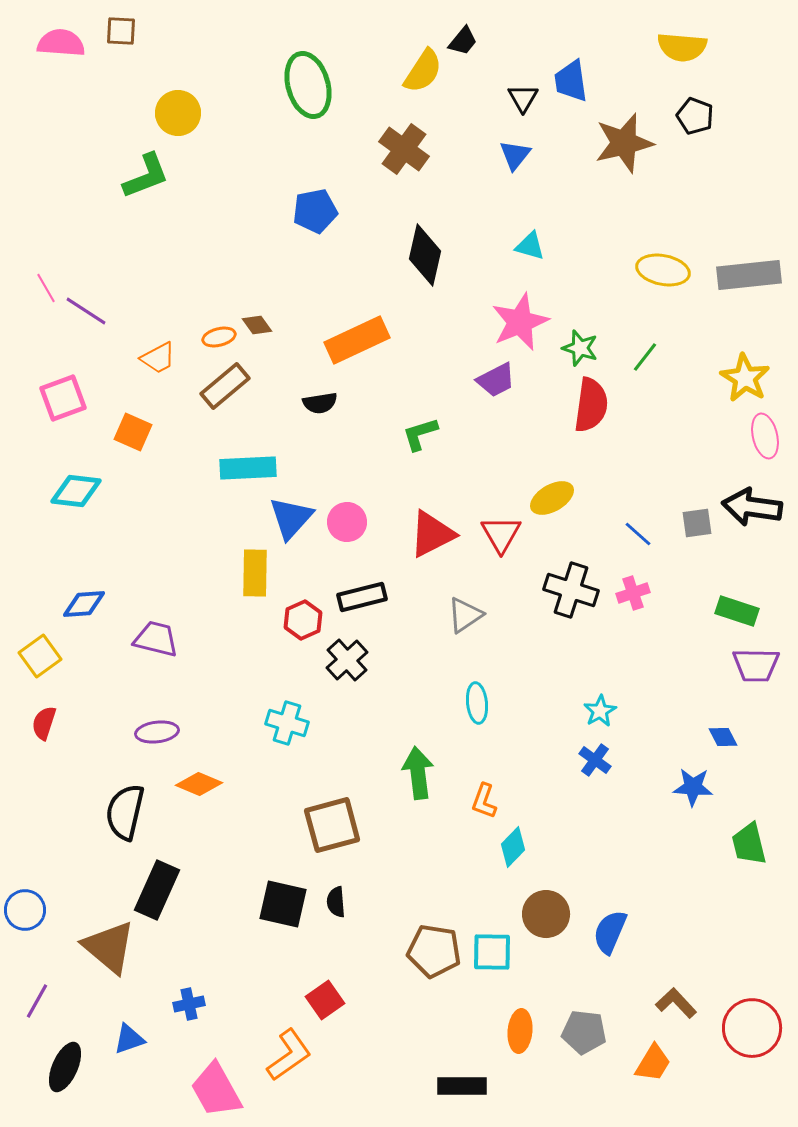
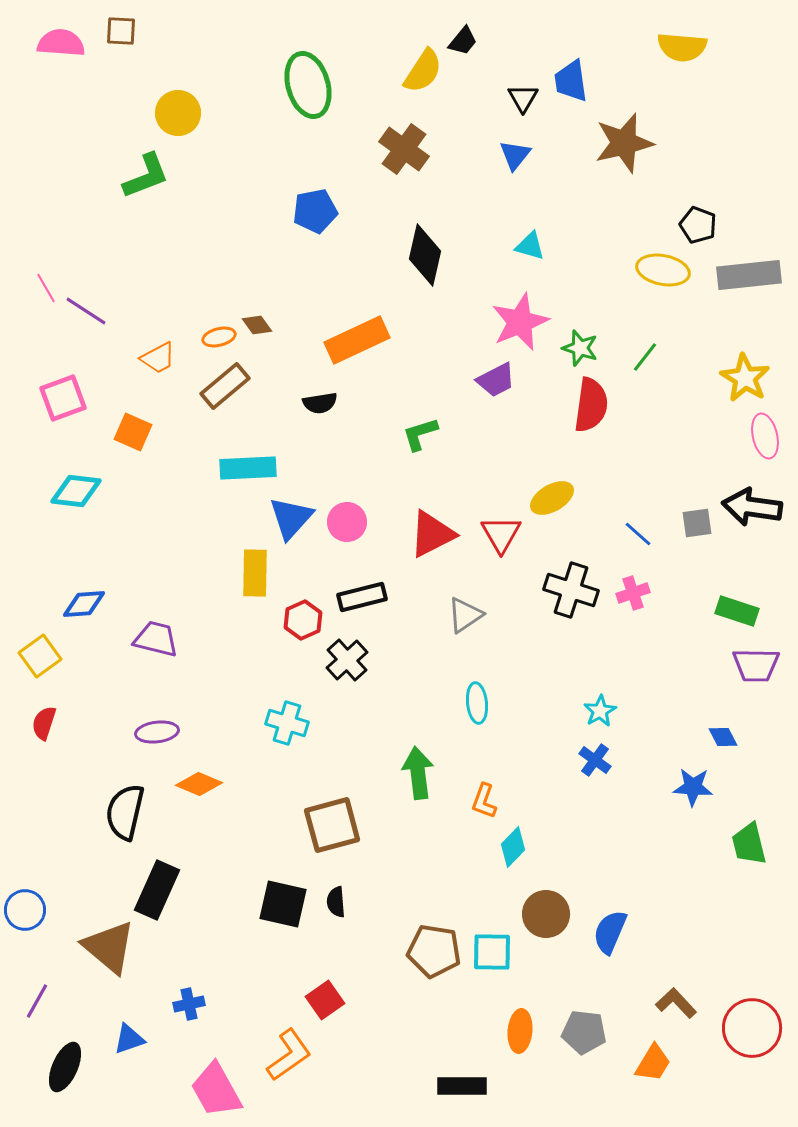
black pentagon at (695, 116): moved 3 px right, 109 px down
